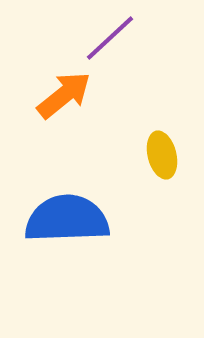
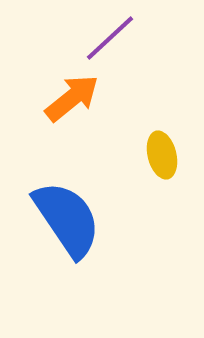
orange arrow: moved 8 px right, 3 px down
blue semicircle: rotated 58 degrees clockwise
